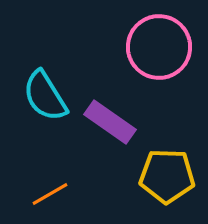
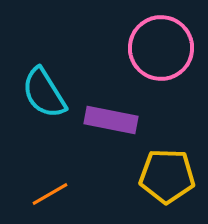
pink circle: moved 2 px right, 1 px down
cyan semicircle: moved 1 px left, 3 px up
purple rectangle: moved 1 px right, 2 px up; rotated 24 degrees counterclockwise
